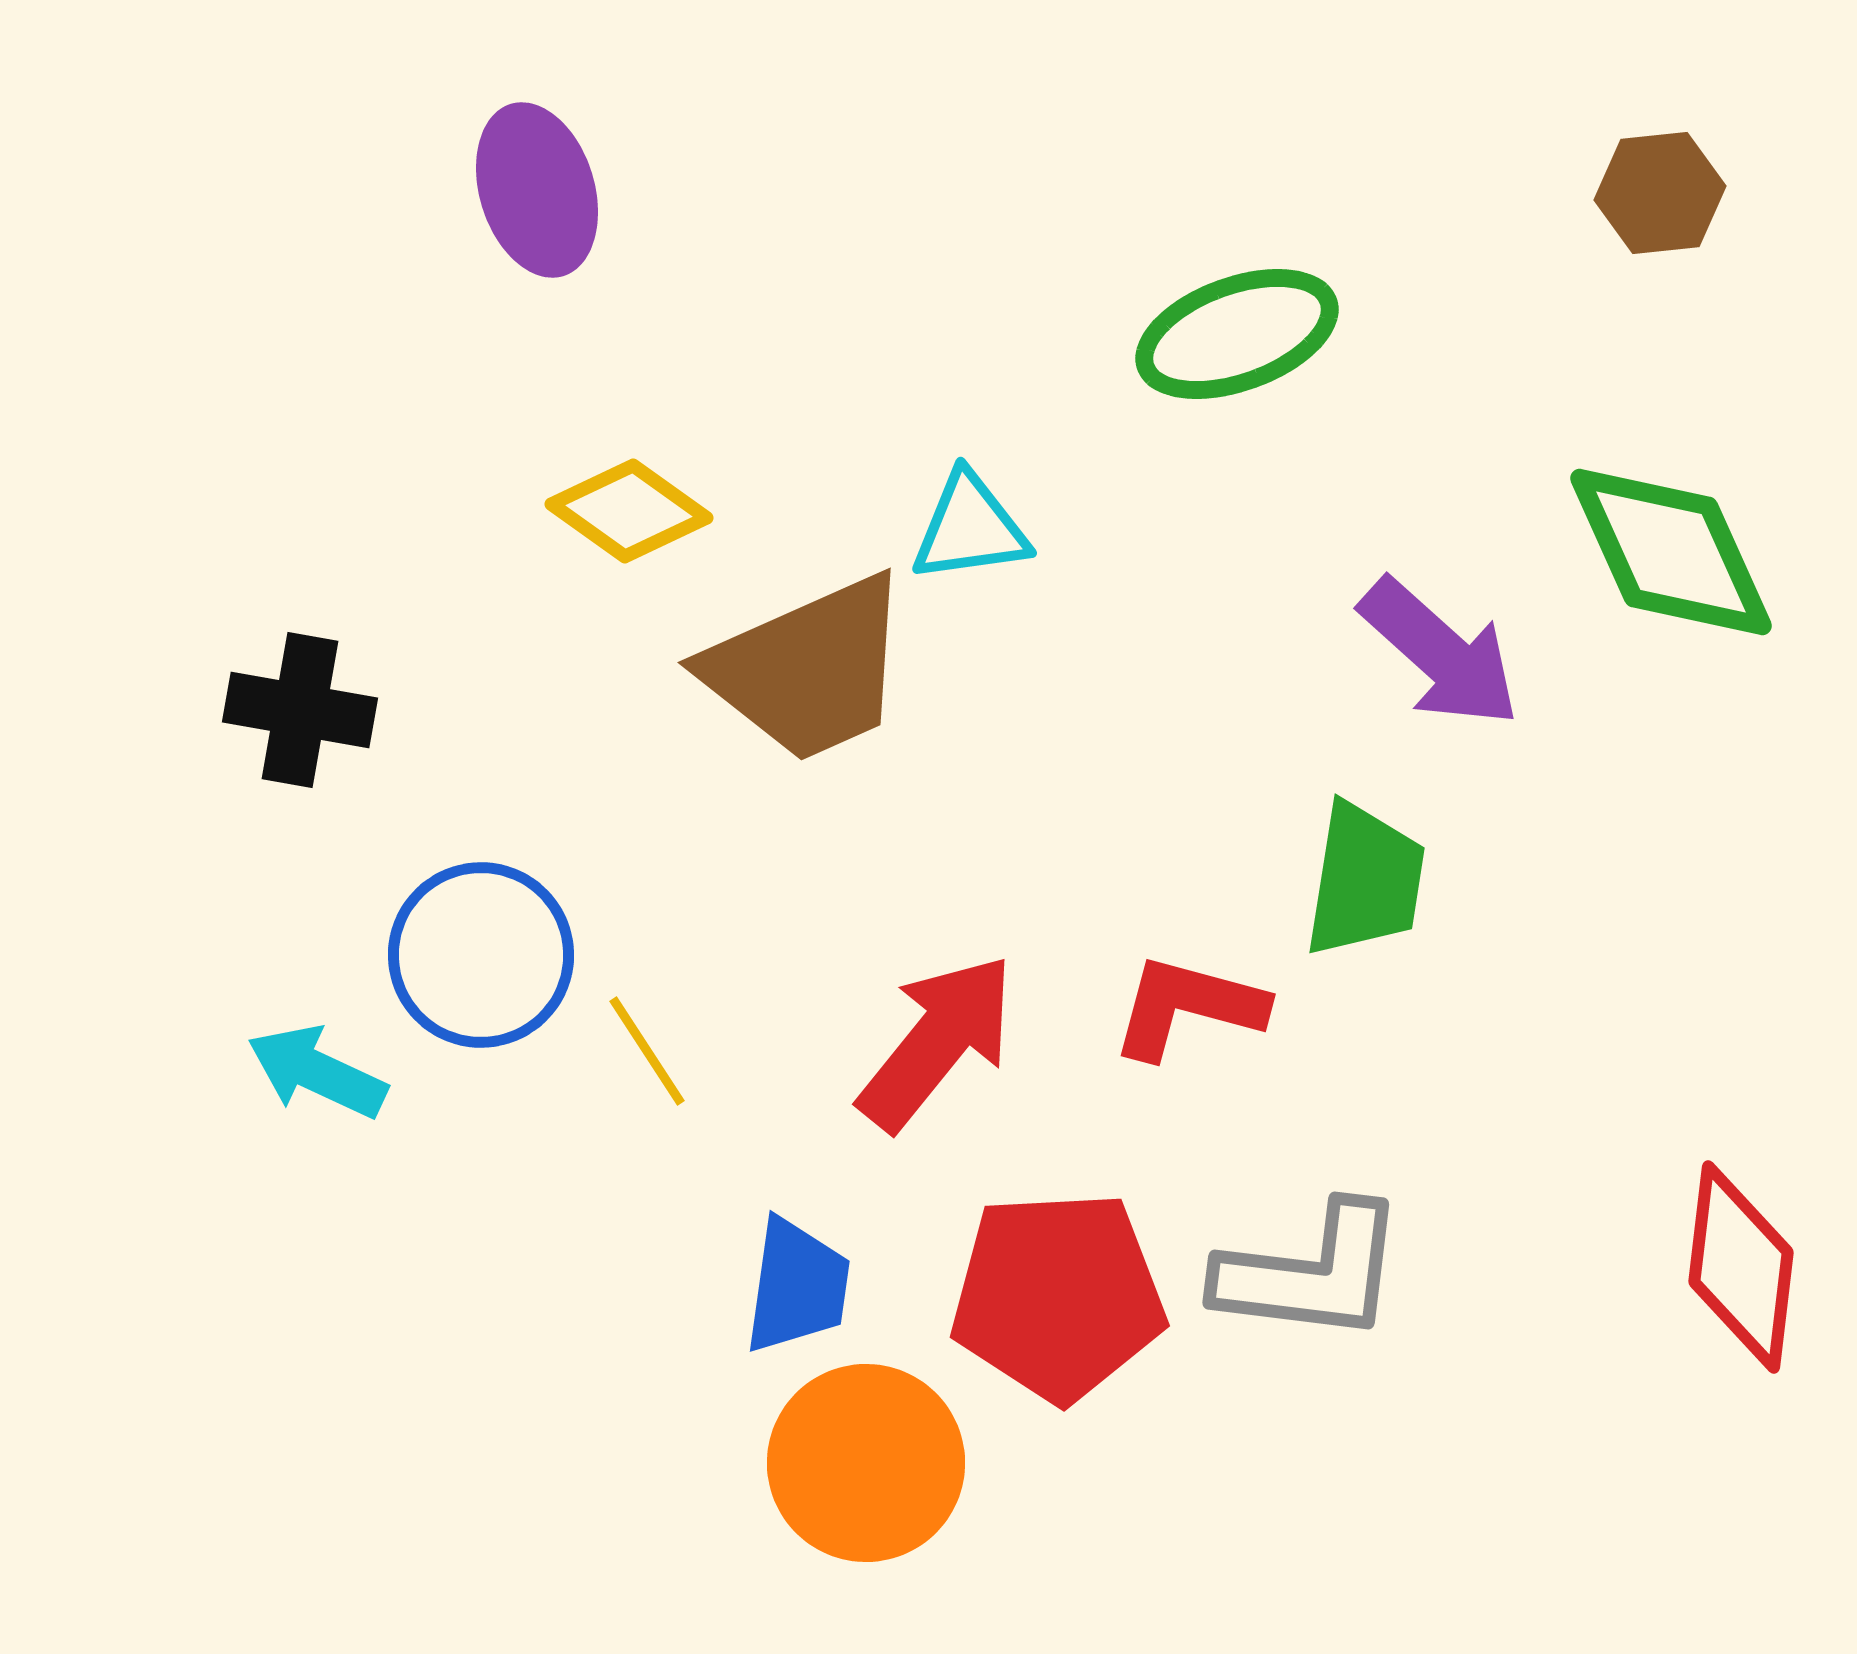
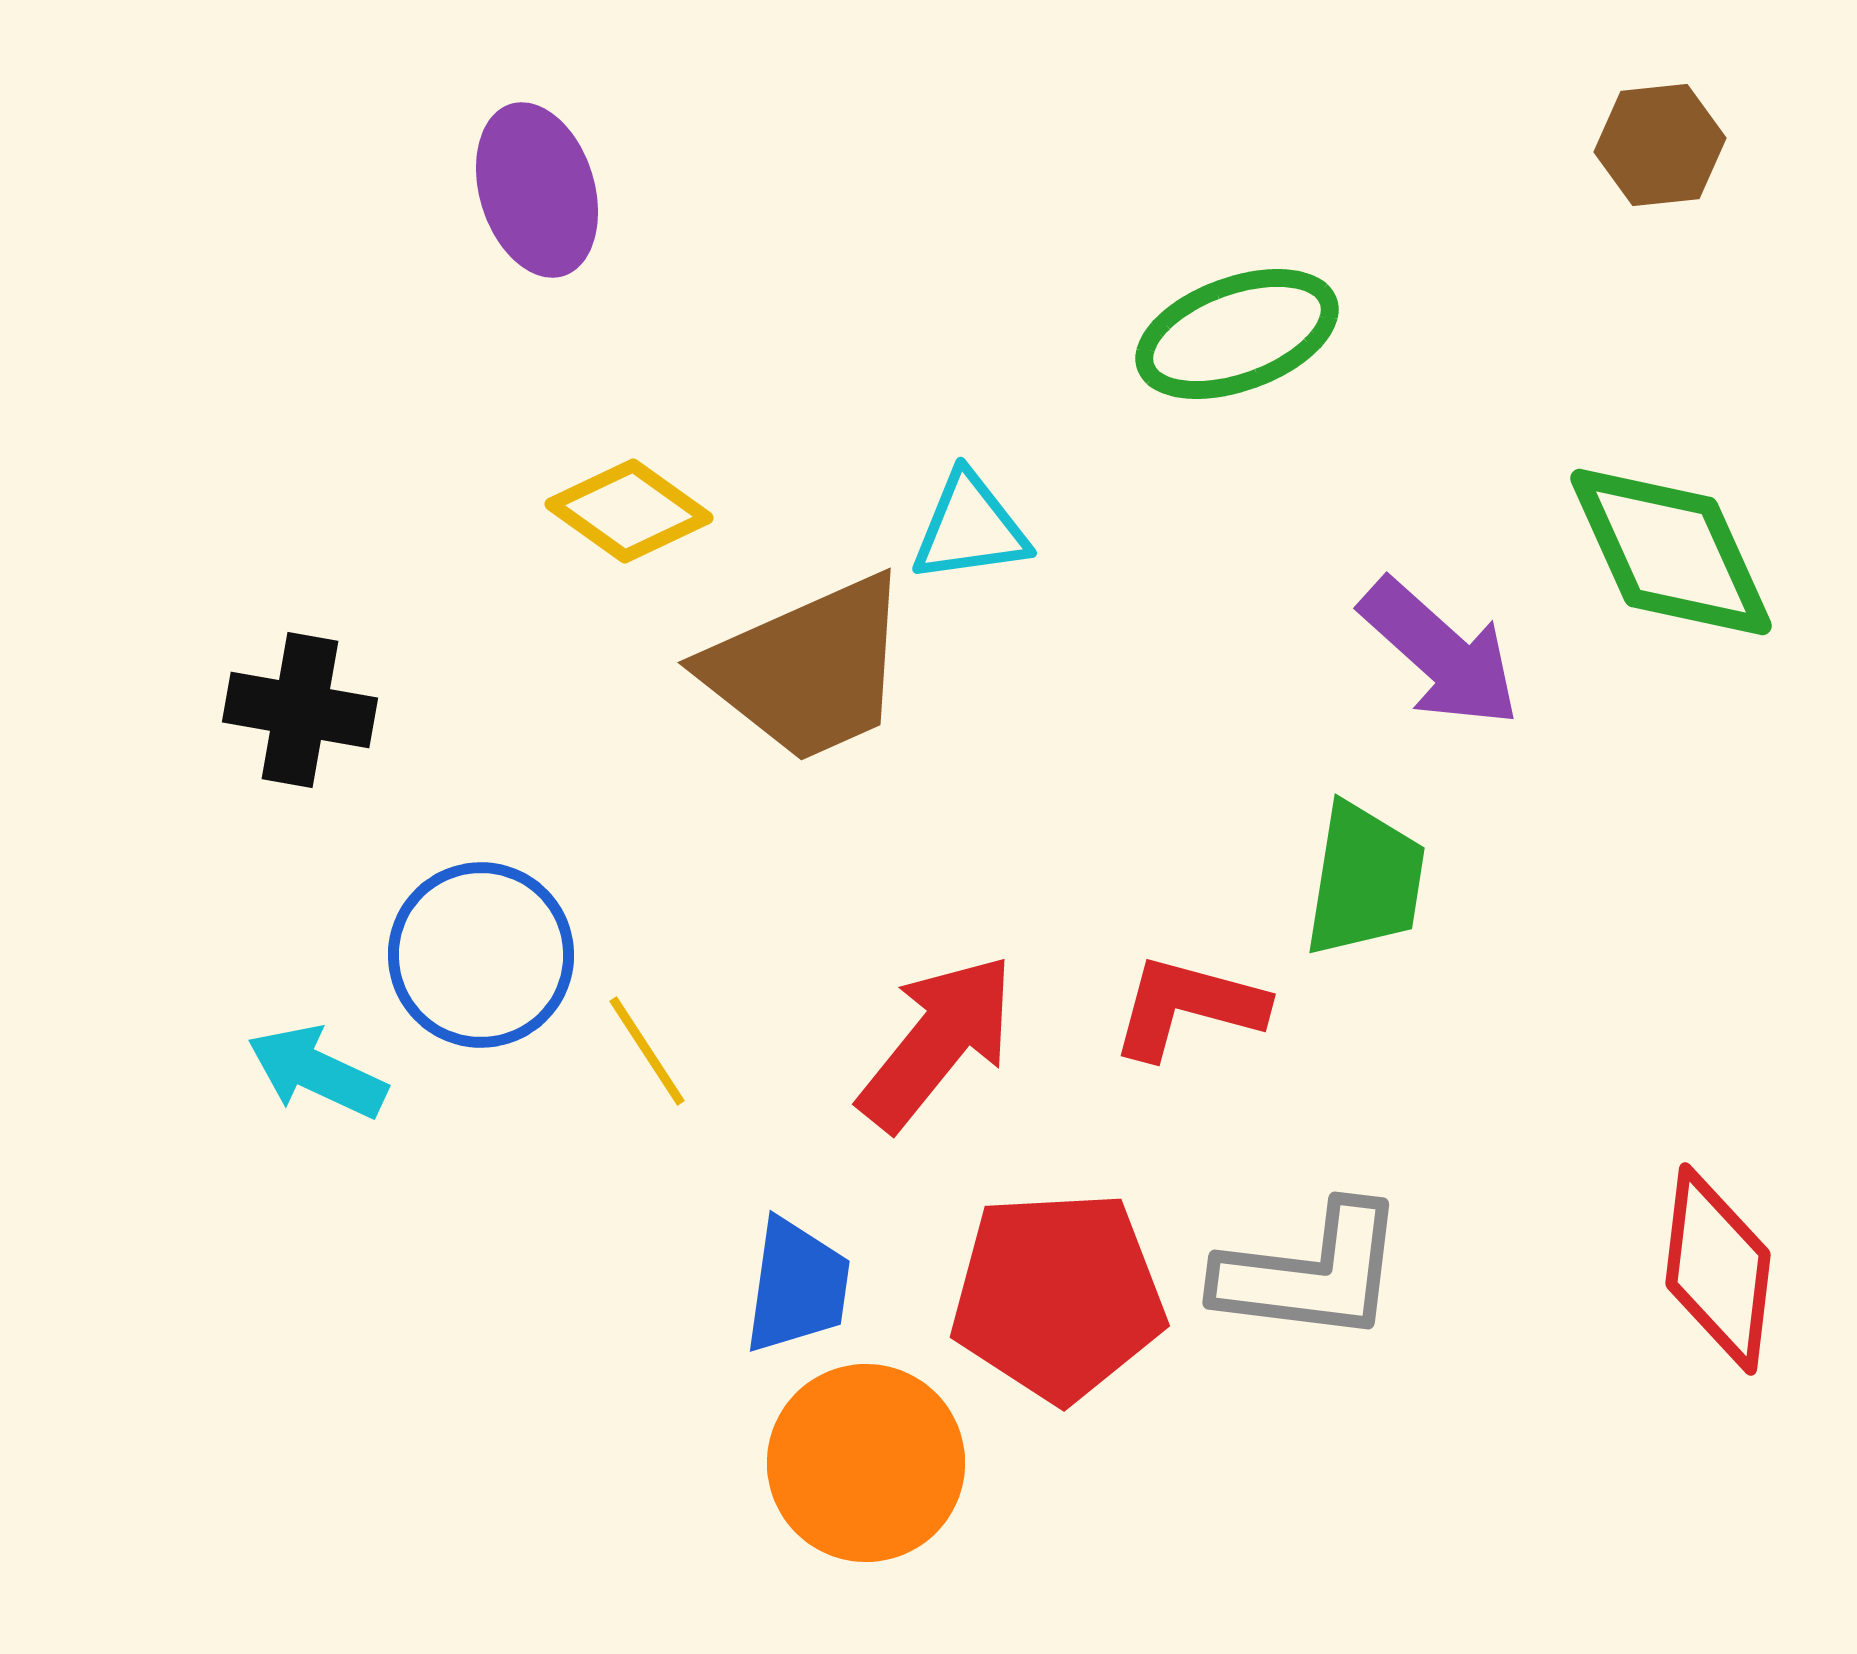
brown hexagon: moved 48 px up
red diamond: moved 23 px left, 2 px down
